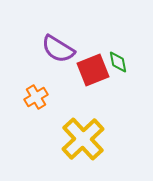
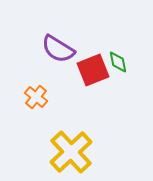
orange cross: rotated 20 degrees counterclockwise
yellow cross: moved 12 px left, 13 px down
